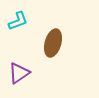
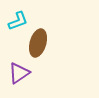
brown ellipse: moved 15 px left
